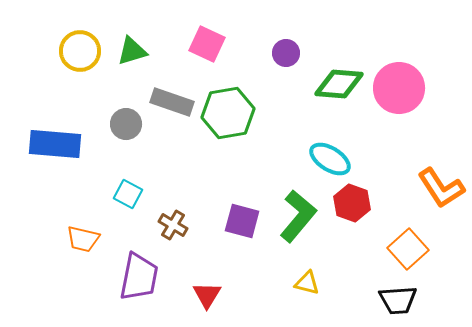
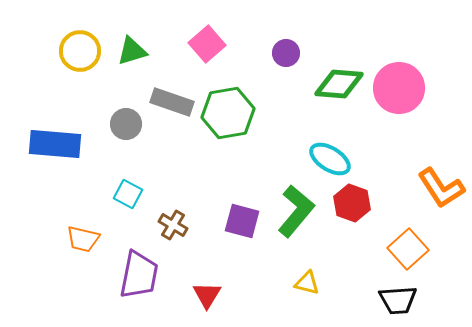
pink square: rotated 24 degrees clockwise
green L-shape: moved 2 px left, 5 px up
purple trapezoid: moved 2 px up
